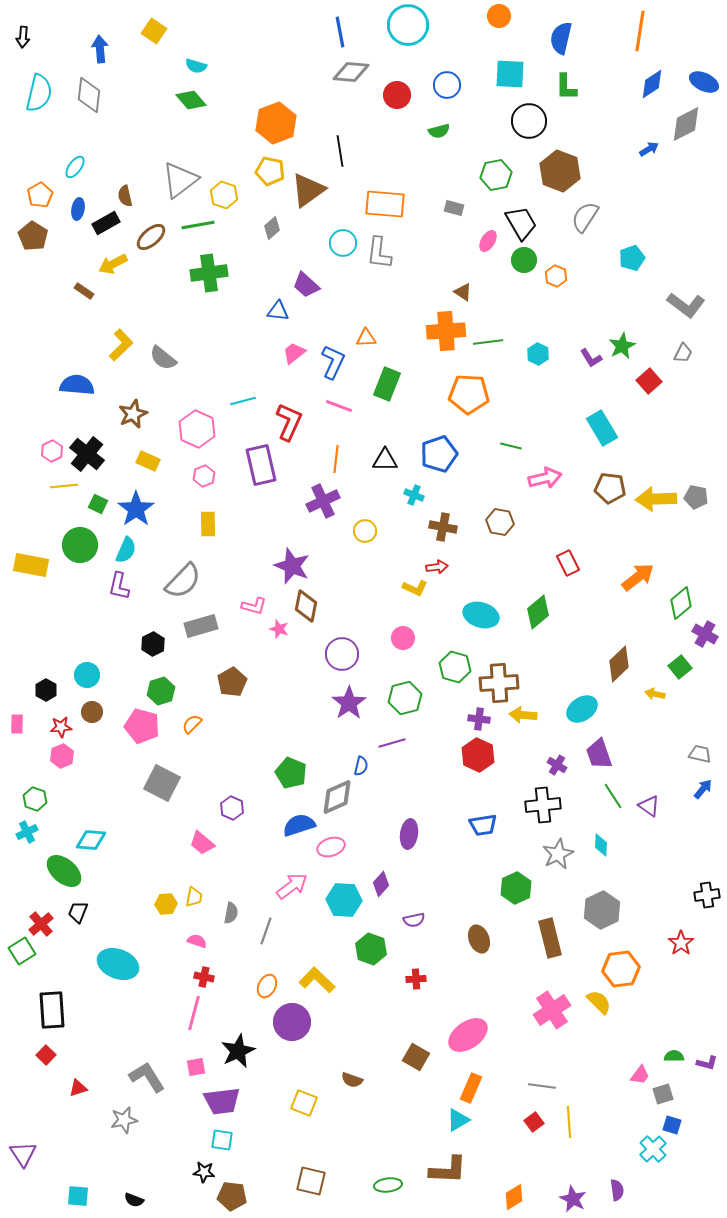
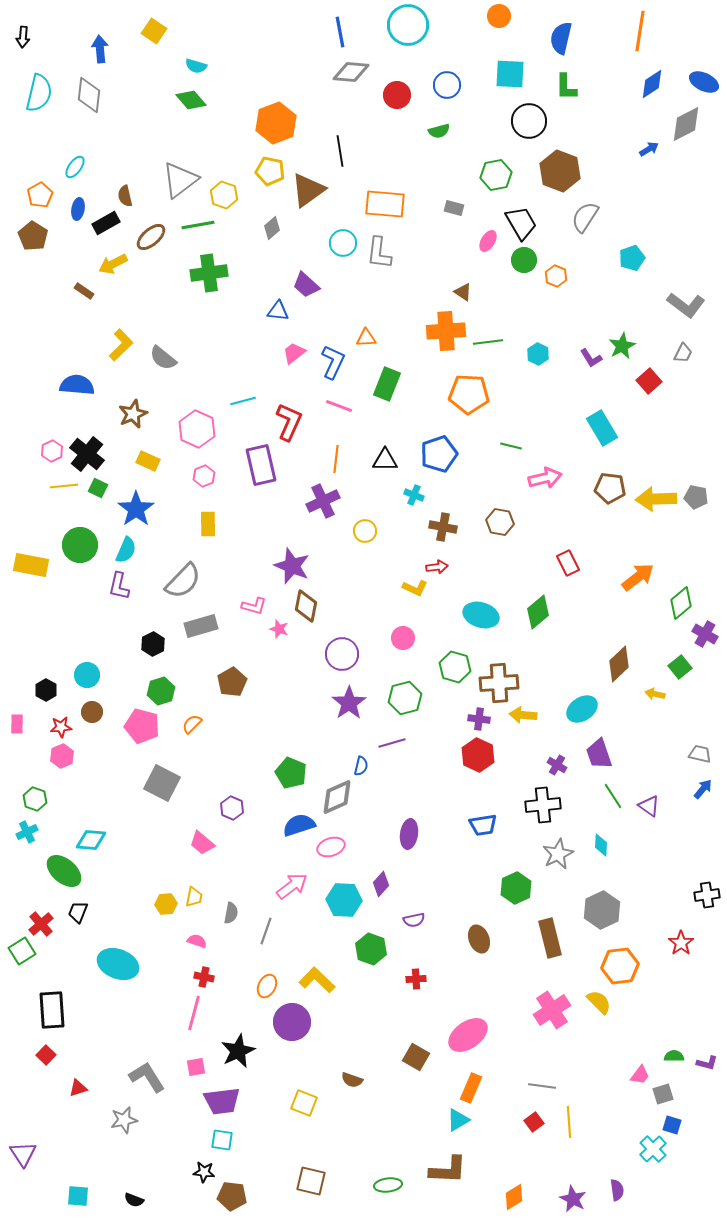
green square at (98, 504): moved 16 px up
orange hexagon at (621, 969): moved 1 px left, 3 px up
